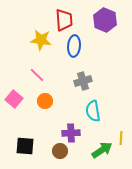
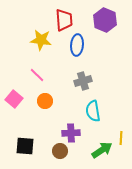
blue ellipse: moved 3 px right, 1 px up
